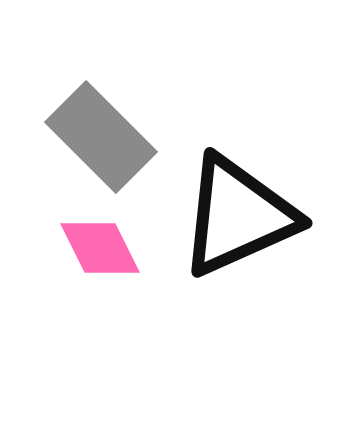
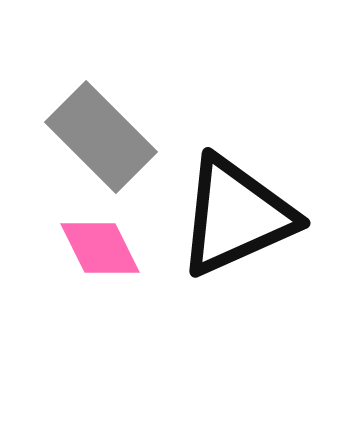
black triangle: moved 2 px left
